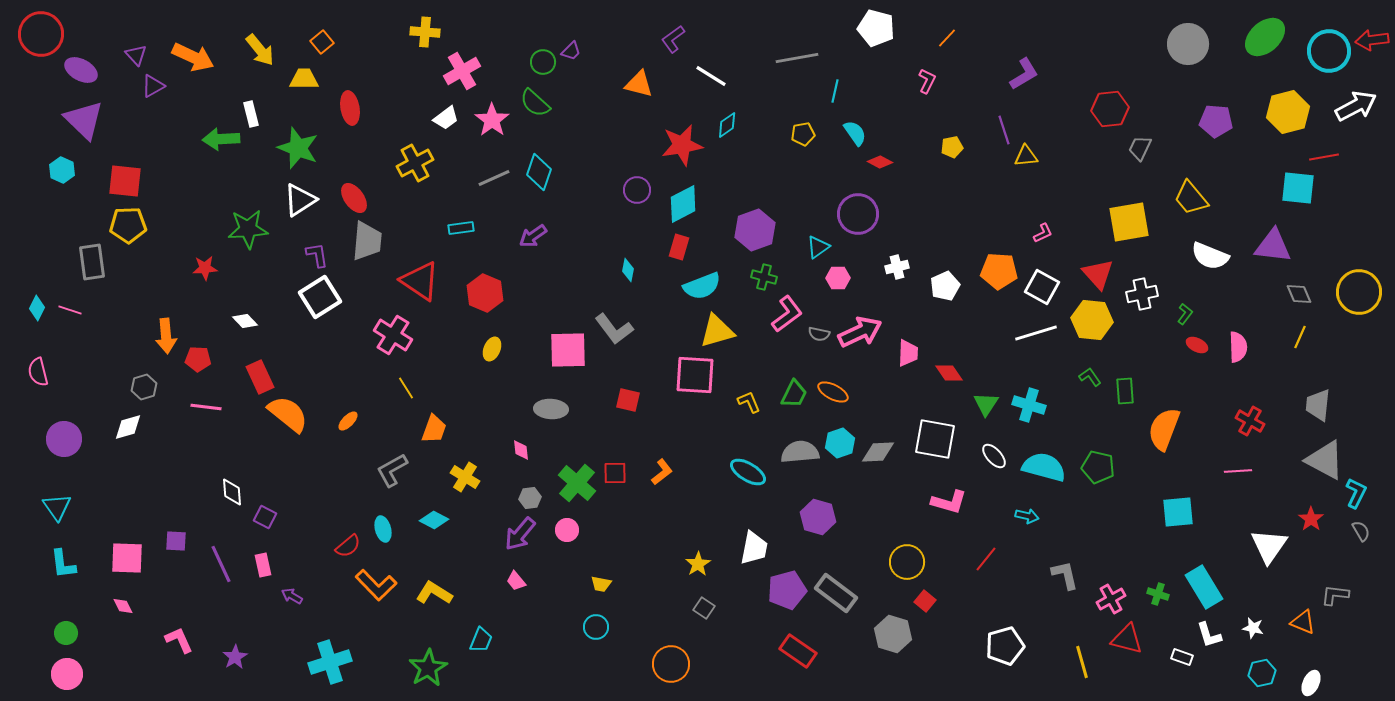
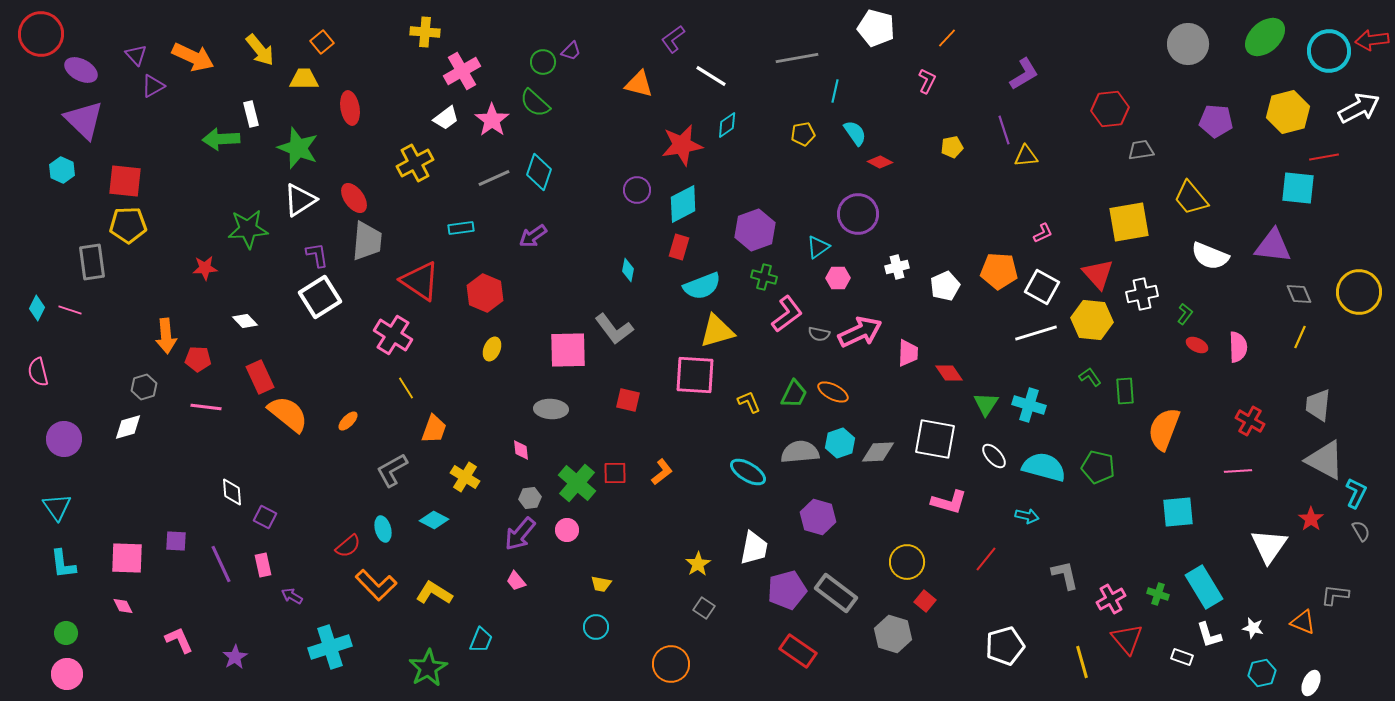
white arrow at (1356, 106): moved 3 px right, 2 px down
gray trapezoid at (1140, 148): moved 1 px right, 2 px down; rotated 56 degrees clockwise
red triangle at (1127, 639): rotated 36 degrees clockwise
cyan cross at (330, 662): moved 15 px up
